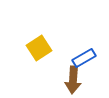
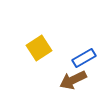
brown arrow: rotated 60 degrees clockwise
